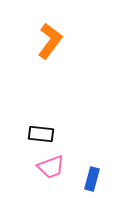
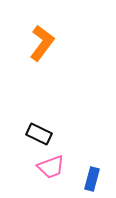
orange L-shape: moved 8 px left, 2 px down
black rectangle: moved 2 px left; rotated 20 degrees clockwise
